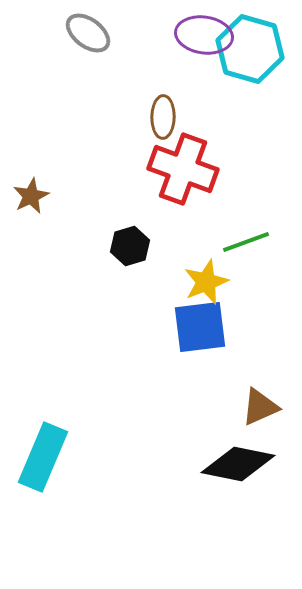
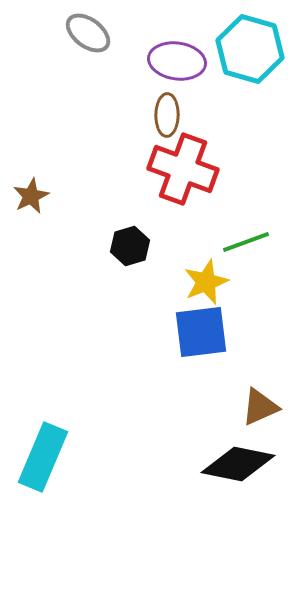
purple ellipse: moved 27 px left, 26 px down
brown ellipse: moved 4 px right, 2 px up
blue square: moved 1 px right, 5 px down
